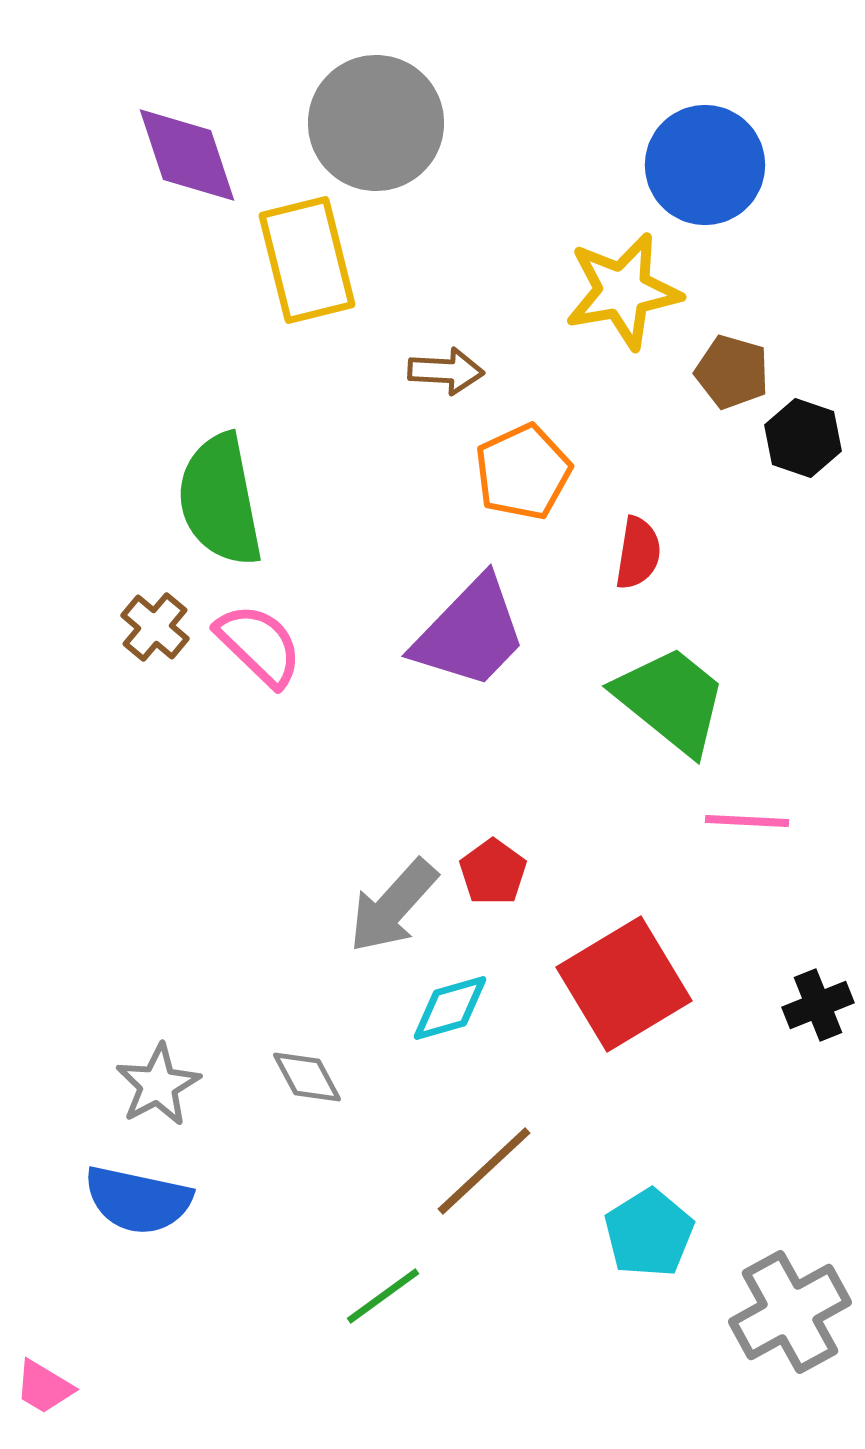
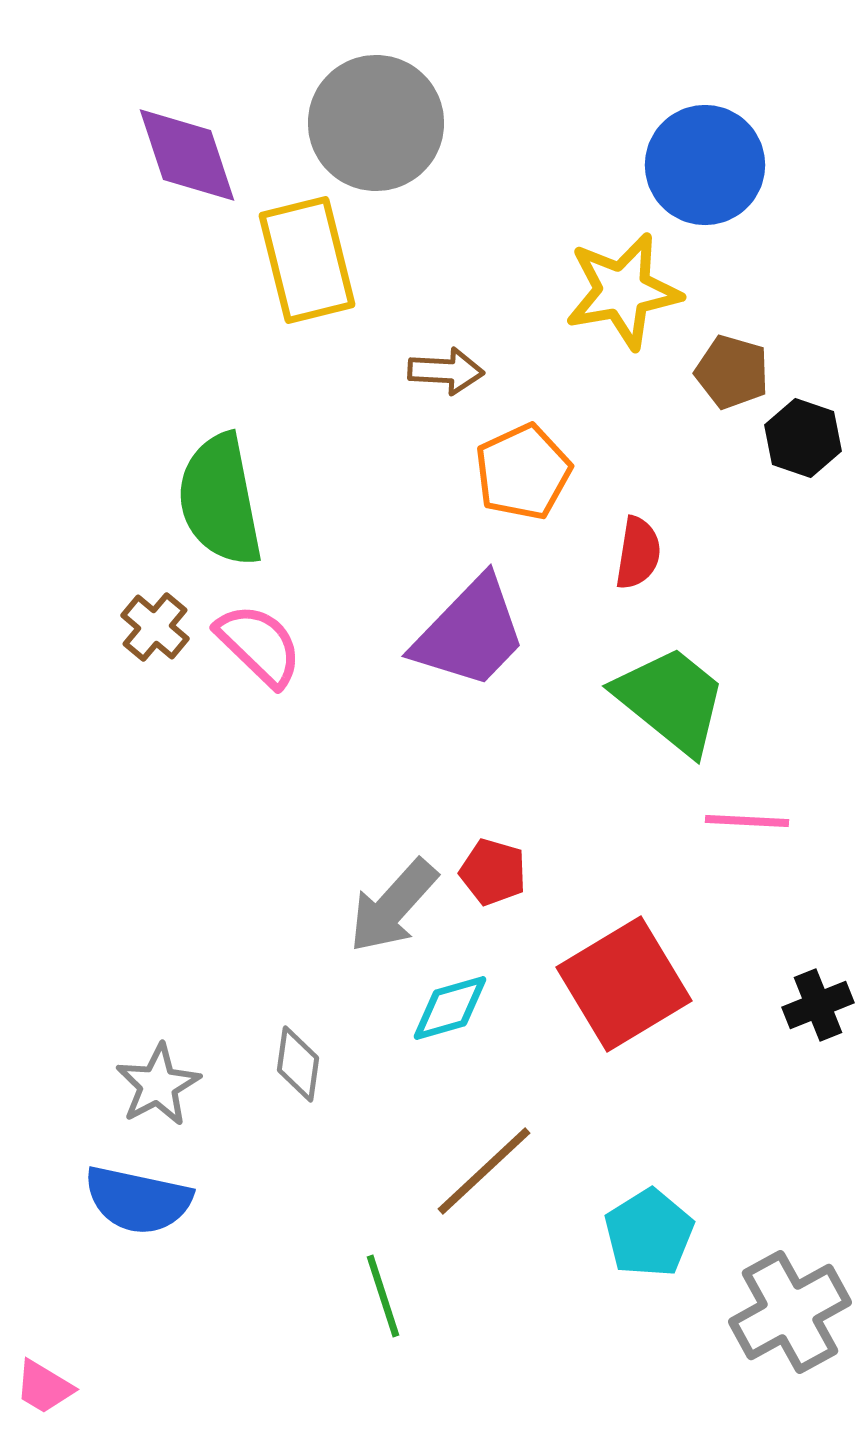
red pentagon: rotated 20 degrees counterclockwise
gray diamond: moved 9 px left, 13 px up; rotated 36 degrees clockwise
green line: rotated 72 degrees counterclockwise
